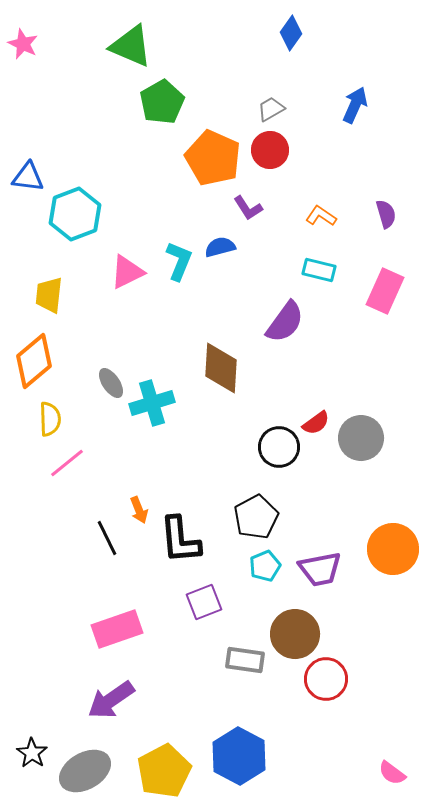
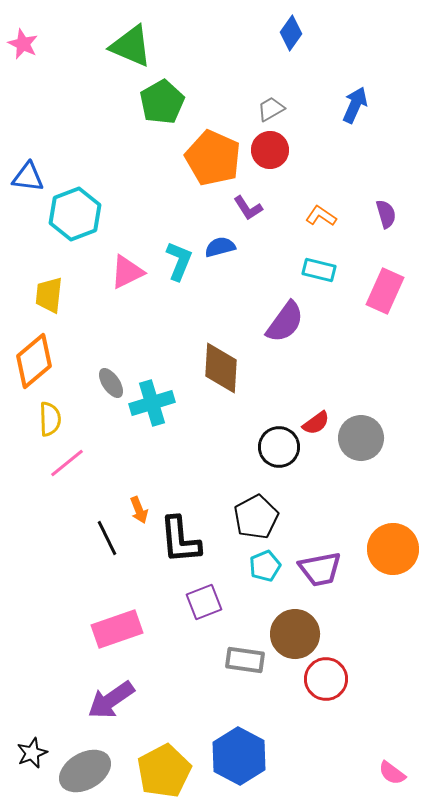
black star at (32, 753): rotated 16 degrees clockwise
